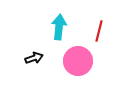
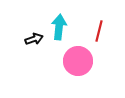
black arrow: moved 19 px up
